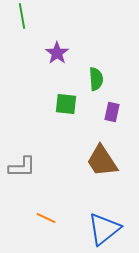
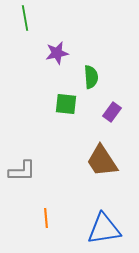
green line: moved 3 px right, 2 px down
purple star: rotated 25 degrees clockwise
green semicircle: moved 5 px left, 2 px up
purple rectangle: rotated 24 degrees clockwise
gray L-shape: moved 4 px down
orange line: rotated 60 degrees clockwise
blue triangle: rotated 30 degrees clockwise
